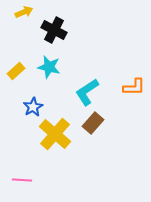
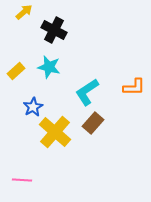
yellow arrow: rotated 18 degrees counterclockwise
yellow cross: moved 2 px up
